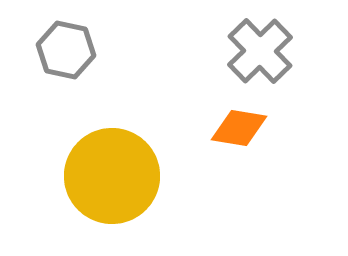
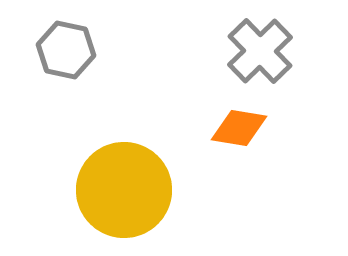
yellow circle: moved 12 px right, 14 px down
